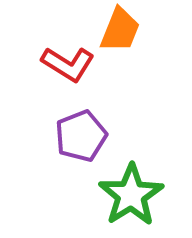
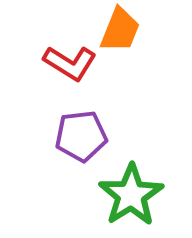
red L-shape: moved 2 px right, 1 px up
purple pentagon: rotated 15 degrees clockwise
